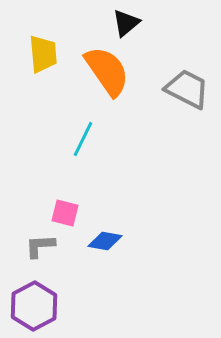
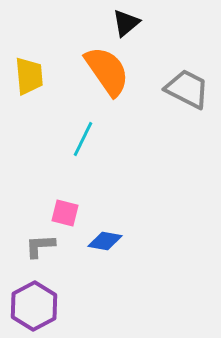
yellow trapezoid: moved 14 px left, 22 px down
